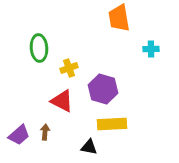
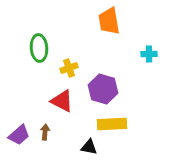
orange trapezoid: moved 10 px left, 3 px down
cyan cross: moved 2 px left, 5 px down
